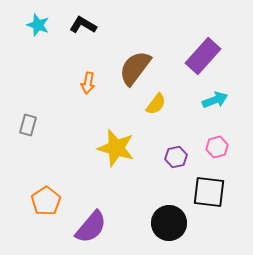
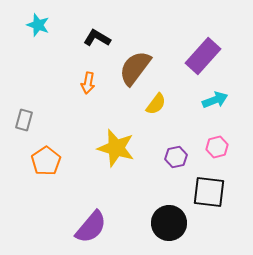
black L-shape: moved 14 px right, 13 px down
gray rectangle: moved 4 px left, 5 px up
orange pentagon: moved 40 px up
